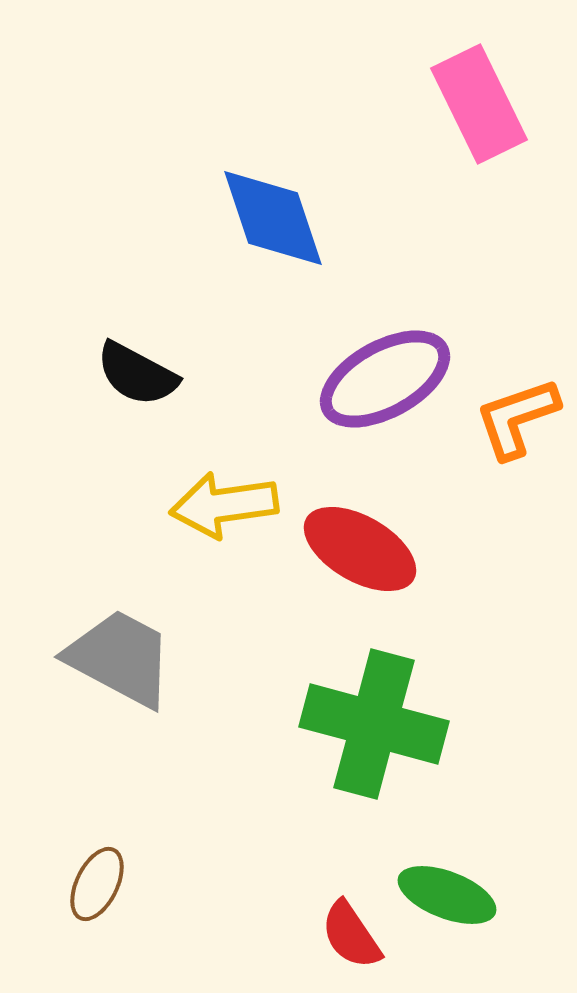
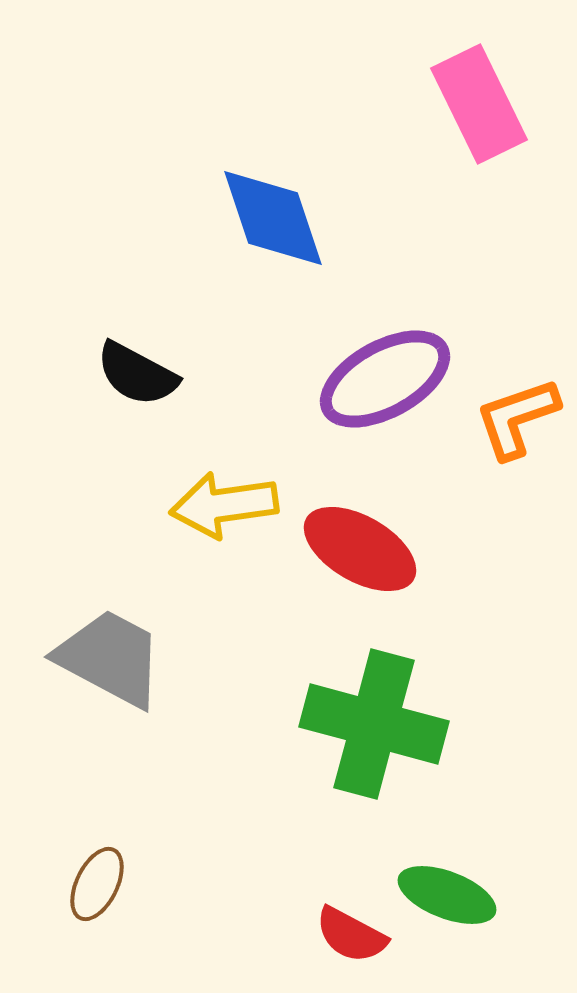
gray trapezoid: moved 10 px left
red semicircle: rotated 28 degrees counterclockwise
